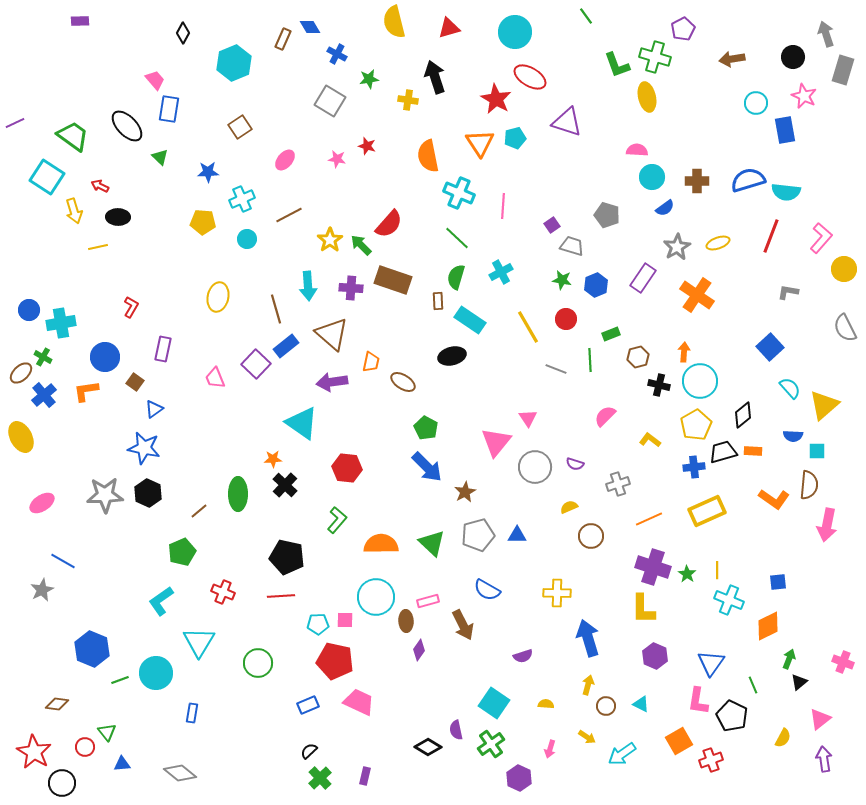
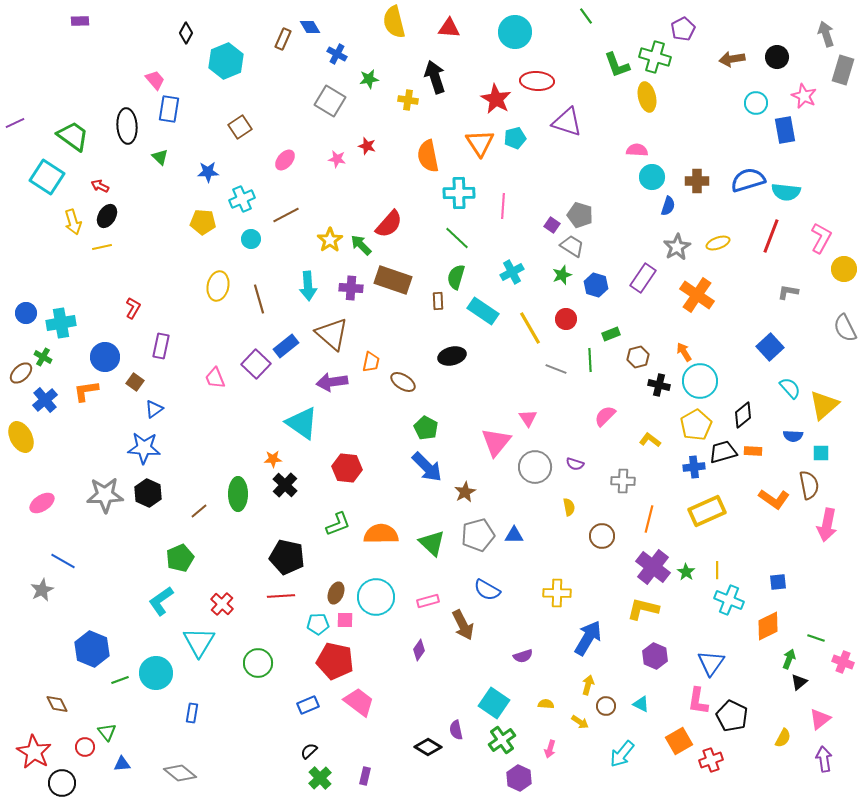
red triangle at (449, 28): rotated 20 degrees clockwise
black diamond at (183, 33): moved 3 px right
black circle at (793, 57): moved 16 px left
cyan hexagon at (234, 63): moved 8 px left, 2 px up
red ellipse at (530, 77): moved 7 px right, 4 px down; rotated 28 degrees counterclockwise
black ellipse at (127, 126): rotated 40 degrees clockwise
cyan cross at (459, 193): rotated 24 degrees counterclockwise
blue semicircle at (665, 208): moved 3 px right, 2 px up; rotated 36 degrees counterclockwise
yellow arrow at (74, 211): moved 1 px left, 11 px down
brown line at (289, 215): moved 3 px left
gray pentagon at (607, 215): moved 27 px left
black ellipse at (118, 217): moved 11 px left, 1 px up; rotated 60 degrees counterclockwise
purple square at (552, 225): rotated 21 degrees counterclockwise
pink L-shape at (821, 238): rotated 12 degrees counterclockwise
cyan circle at (247, 239): moved 4 px right
gray trapezoid at (572, 246): rotated 15 degrees clockwise
yellow line at (98, 247): moved 4 px right
cyan cross at (501, 272): moved 11 px right
green star at (562, 280): moved 5 px up; rotated 30 degrees counterclockwise
blue hexagon at (596, 285): rotated 20 degrees counterclockwise
yellow ellipse at (218, 297): moved 11 px up
red L-shape at (131, 307): moved 2 px right, 1 px down
brown line at (276, 309): moved 17 px left, 10 px up
blue circle at (29, 310): moved 3 px left, 3 px down
cyan rectangle at (470, 320): moved 13 px right, 9 px up
yellow line at (528, 327): moved 2 px right, 1 px down
purple rectangle at (163, 349): moved 2 px left, 3 px up
orange arrow at (684, 352): rotated 36 degrees counterclockwise
blue cross at (44, 395): moved 1 px right, 5 px down
blue star at (144, 448): rotated 8 degrees counterclockwise
cyan square at (817, 451): moved 4 px right, 2 px down
gray cross at (618, 484): moved 5 px right, 3 px up; rotated 20 degrees clockwise
brown semicircle at (809, 485): rotated 16 degrees counterclockwise
yellow semicircle at (569, 507): rotated 102 degrees clockwise
orange line at (649, 519): rotated 52 degrees counterclockwise
green L-shape at (337, 520): moved 1 px right, 4 px down; rotated 28 degrees clockwise
blue triangle at (517, 535): moved 3 px left
brown circle at (591, 536): moved 11 px right
orange semicircle at (381, 544): moved 10 px up
green pentagon at (182, 552): moved 2 px left, 6 px down
purple cross at (653, 567): rotated 20 degrees clockwise
green star at (687, 574): moved 1 px left, 2 px up
red cross at (223, 592): moved 1 px left, 12 px down; rotated 20 degrees clockwise
yellow L-shape at (643, 609): rotated 104 degrees clockwise
brown ellipse at (406, 621): moved 70 px left, 28 px up; rotated 25 degrees clockwise
blue arrow at (588, 638): rotated 48 degrees clockwise
green line at (753, 685): moved 63 px right, 47 px up; rotated 48 degrees counterclockwise
pink trapezoid at (359, 702): rotated 12 degrees clockwise
brown diamond at (57, 704): rotated 55 degrees clockwise
yellow arrow at (587, 737): moved 7 px left, 15 px up
green cross at (491, 744): moved 11 px right, 4 px up
cyan arrow at (622, 754): rotated 16 degrees counterclockwise
